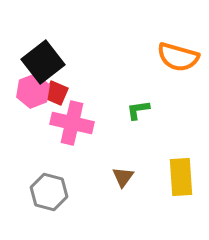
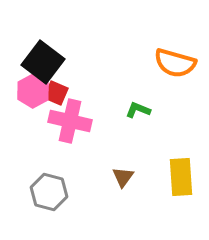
orange semicircle: moved 3 px left, 6 px down
black square: rotated 15 degrees counterclockwise
pink hexagon: rotated 8 degrees counterclockwise
green L-shape: rotated 30 degrees clockwise
pink cross: moved 2 px left, 2 px up
